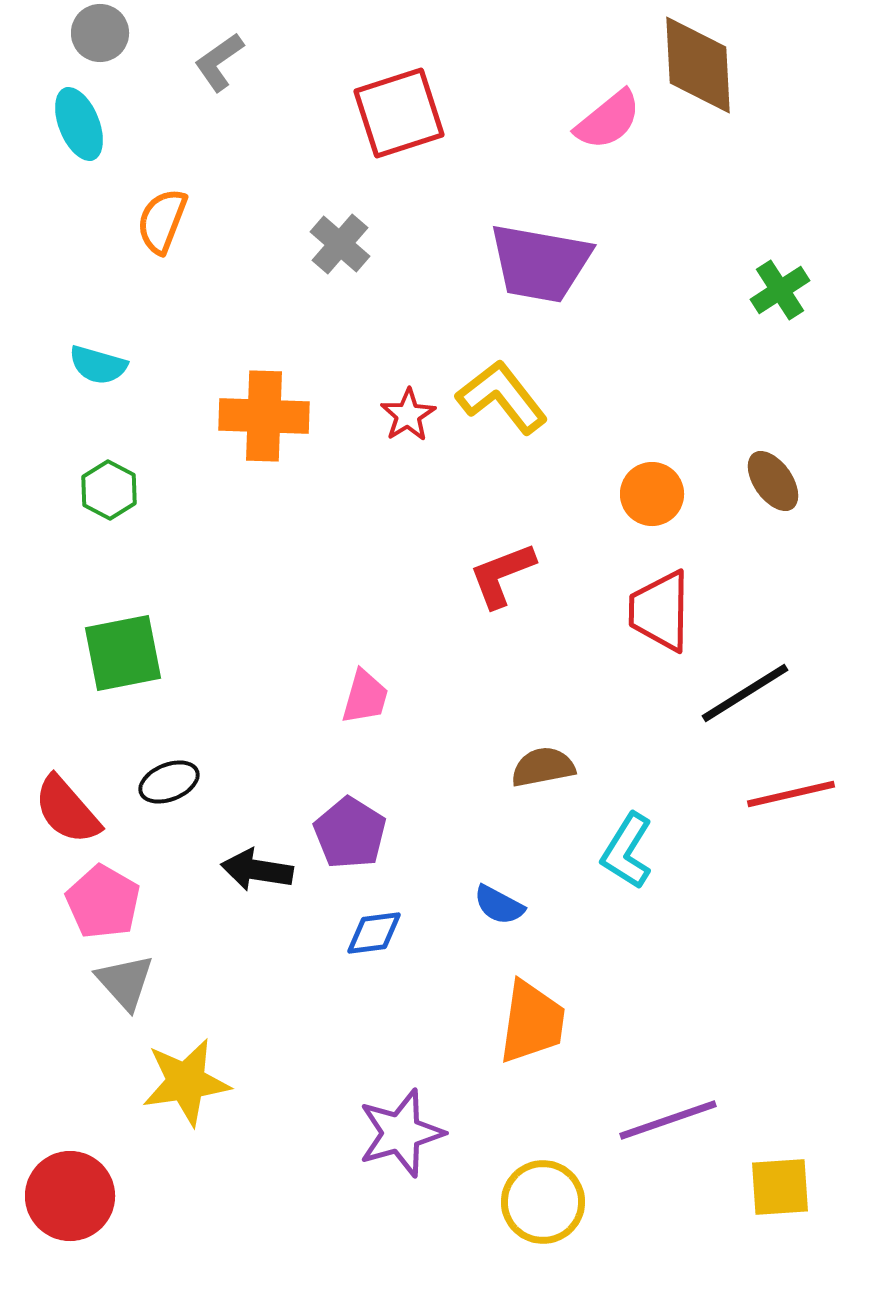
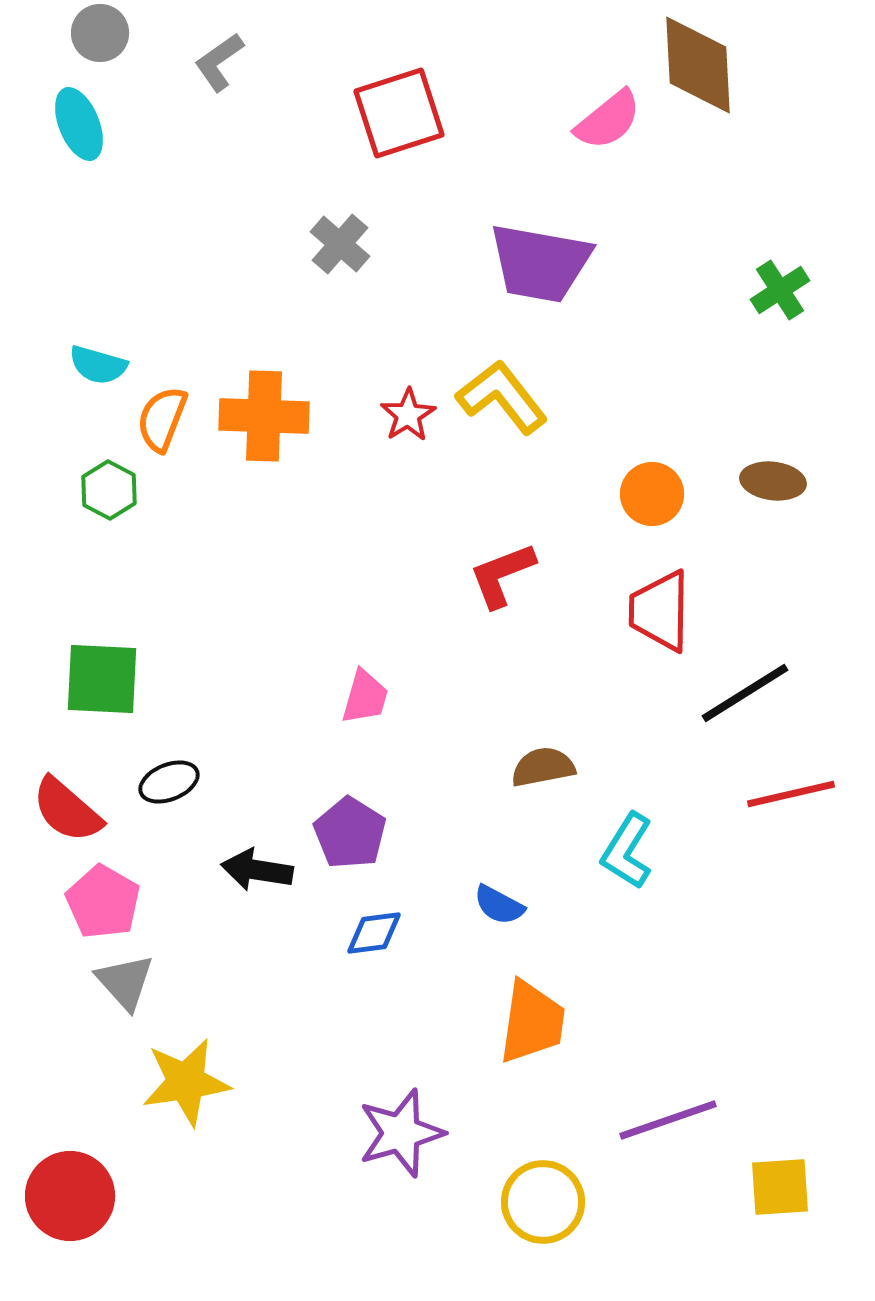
orange semicircle: moved 198 px down
brown ellipse: rotated 48 degrees counterclockwise
green square: moved 21 px left, 26 px down; rotated 14 degrees clockwise
red semicircle: rotated 8 degrees counterclockwise
